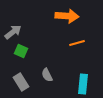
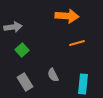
gray arrow: moved 5 px up; rotated 30 degrees clockwise
green square: moved 1 px right, 1 px up; rotated 24 degrees clockwise
gray semicircle: moved 6 px right
gray rectangle: moved 4 px right
